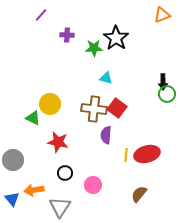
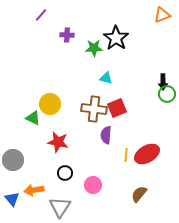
red square: rotated 30 degrees clockwise
red ellipse: rotated 15 degrees counterclockwise
